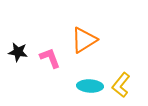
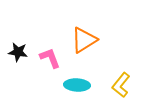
cyan ellipse: moved 13 px left, 1 px up
